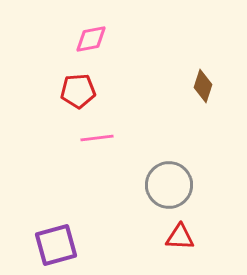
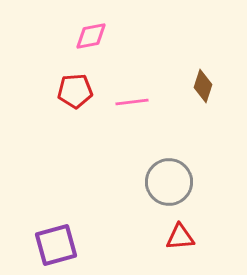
pink diamond: moved 3 px up
red pentagon: moved 3 px left
pink line: moved 35 px right, 36 px up
gray circle: moved 3 px up
red triangle: rotated 8 degrees counterclockwise
